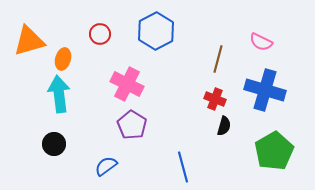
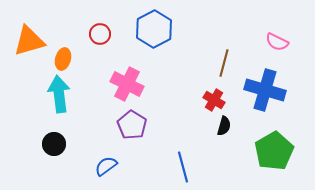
blue hexagon: moved 2 px left, 2 px up
pink semicircle: moved 16 px right
brown line: moved 6 px right, 4 px down
red cross: moved 1 px left, 1 px down; rotated 10 degrees clockwise
